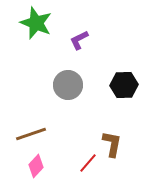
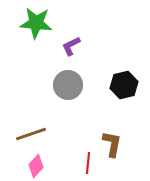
green star: rotated 16 degrees counterclockwise
purple L-shape: moved 8 px left, 6 px down
black hexagon: rotated 12 degrees counterclockwise
red line: rotated 35 degrees counterclockwise
